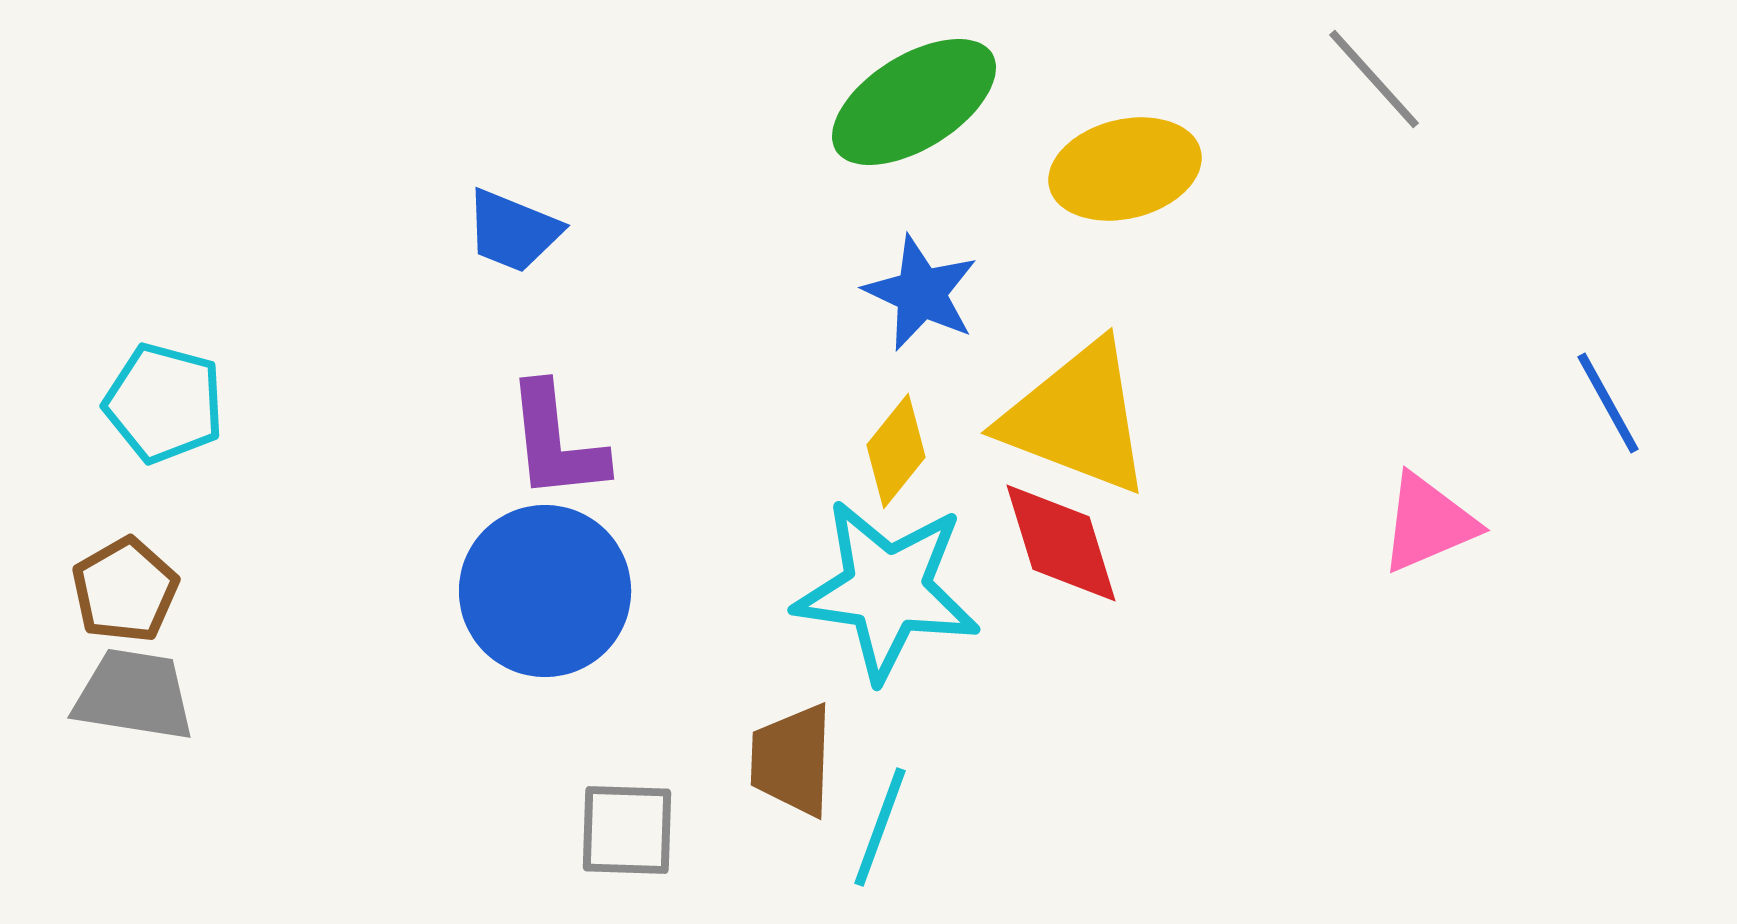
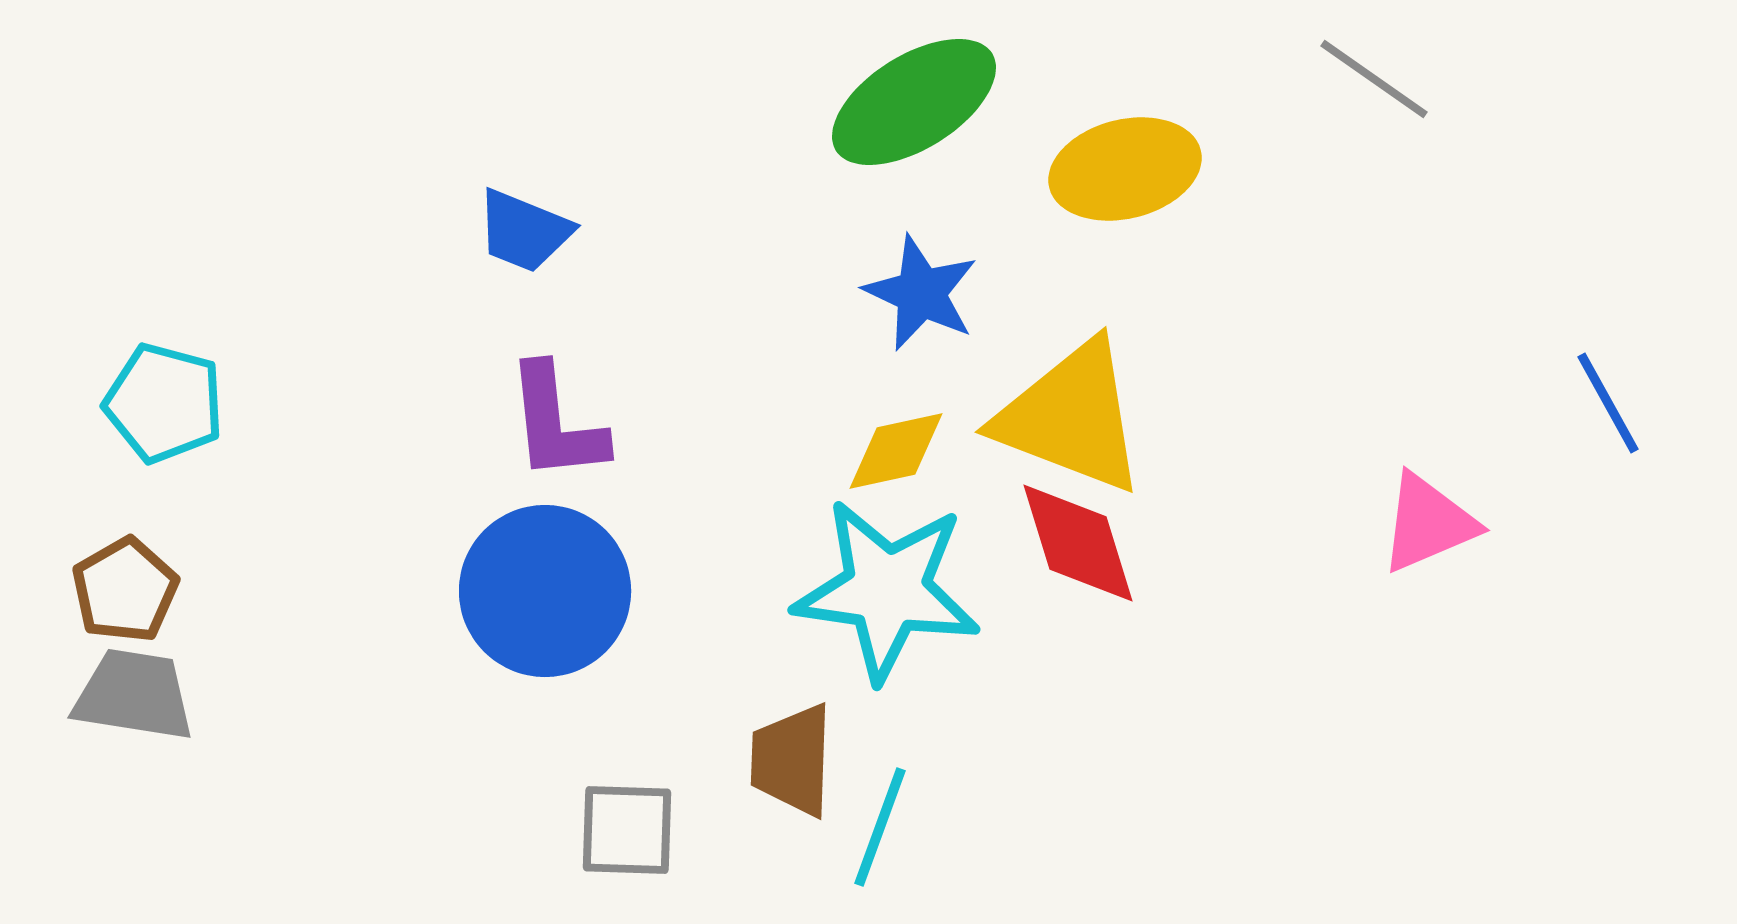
gray line: rotated 13 degrees counterclockwise
blue trapezoid: moved 11 px right
yellow triangle: moved 6 px left, 1 px up
purple L-shape: moved 19 px up
yellow diamond: rotated 39 degrees clockwise
red diamond: moved 17 px right
